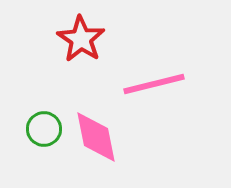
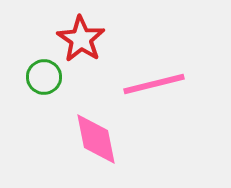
green circle: moved 52 px up
pink diamond: moved 2 px down
